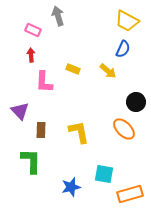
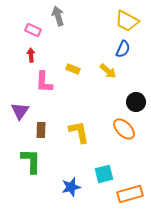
purple triangle: rotated 18 degrees clockwise
cyan square: rotated 24 degrees counterclockwise
